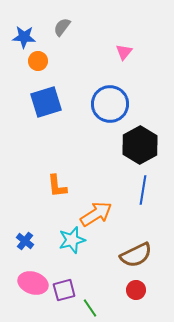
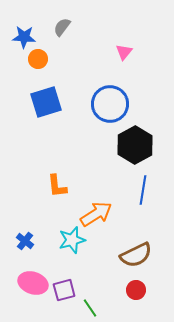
orange circle: moved 2 px up
black hexagon: moved 5 px left
